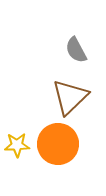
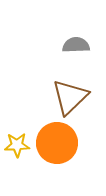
gray semicircle: moved 5 px up; rotated 116 degrees clockwise
orange circle: moved 1 px left, 1 px up
